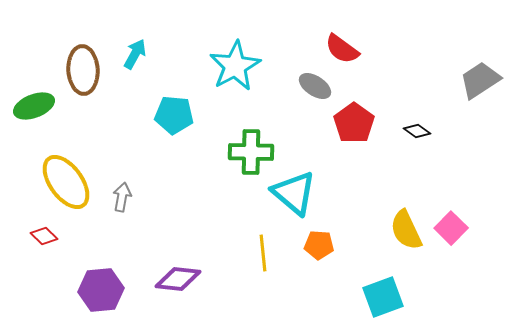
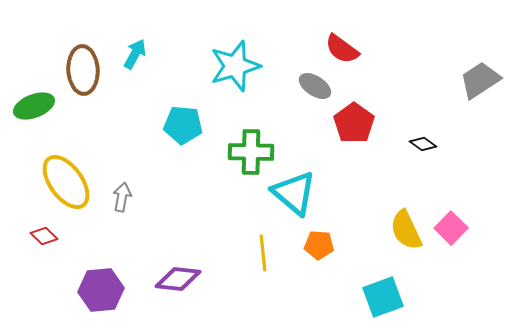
cyan star: rotated 12 degrees clockwise
cyan pentagon: moved 9 px right, 10 px down
black diamond: moved 6 px right, 13 px down
